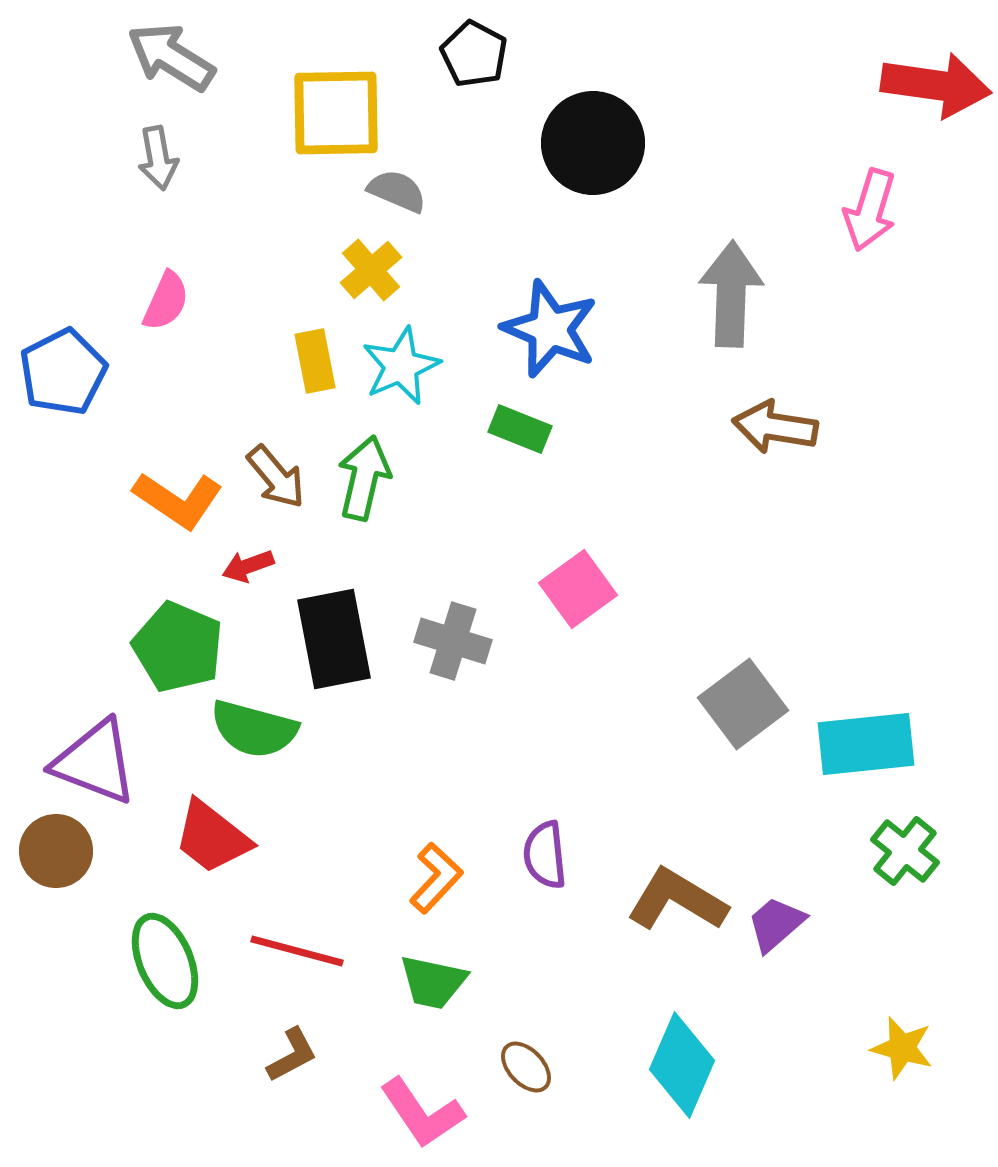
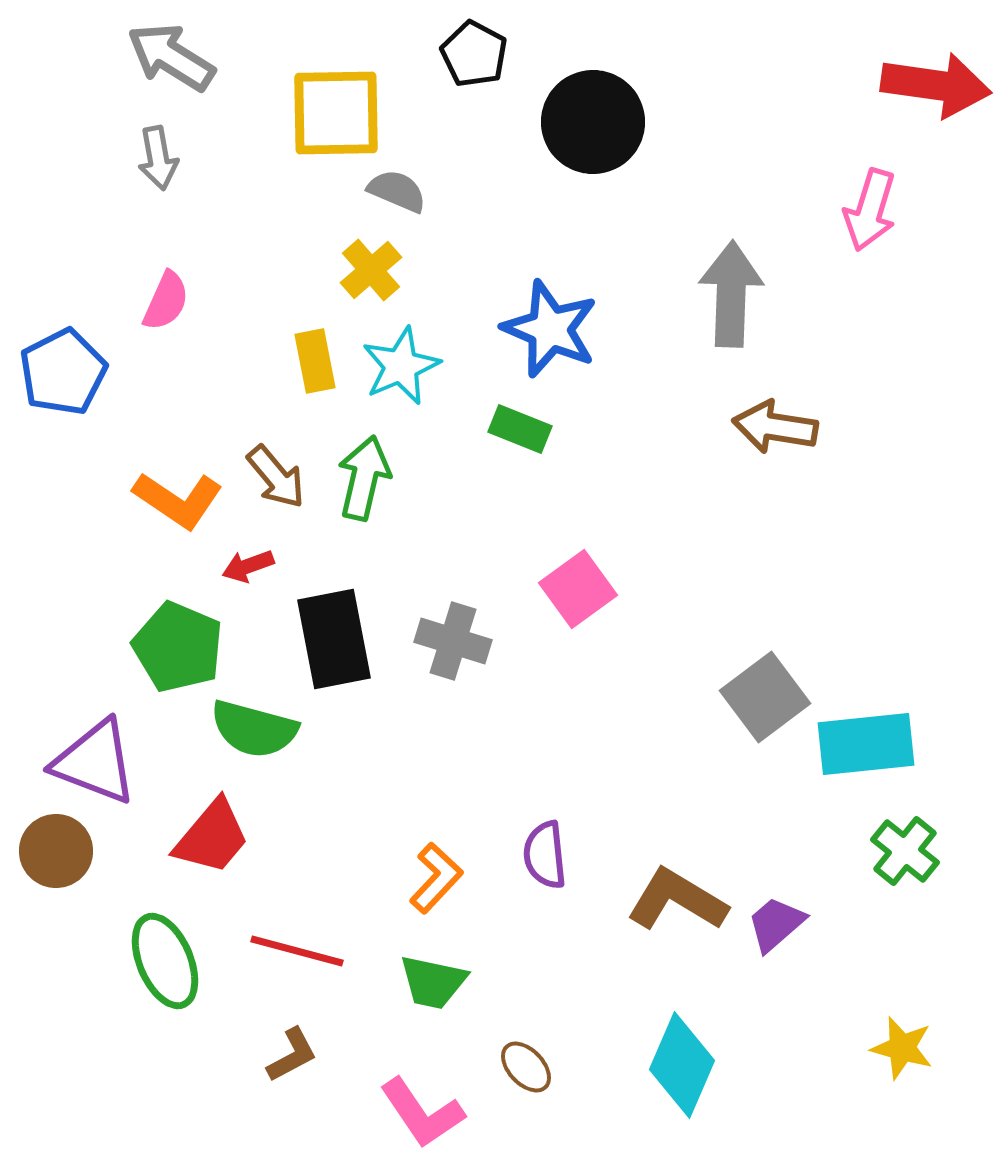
black circle at (593, 143): moved 21 px up
gray square at (743, 704): moved 22 px right, 7 px up
red trapezoid at (212, 837): rotated 88 degrees counterclockwise
